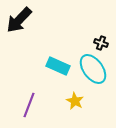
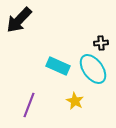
black cross: rotated 24 degrees counterclockwise
